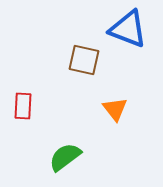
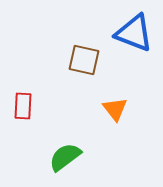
blue triangle: moved 6 px right, 4 px down
